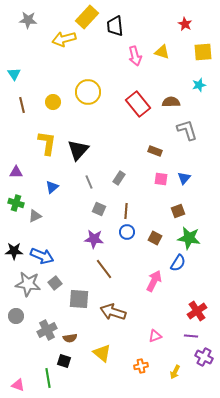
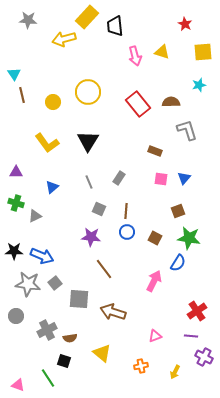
brown line at (22, 105): moved 10 px up
yellow L-shape at (47, 143): rotated 135 degrees clockwise
black triangle at (78, 150): moved 10 px right, 9 px up; rotated 10 degrees counterclockwise
purple star at (94, 239): moved 3 px left, 2 px up
green line at (48, 378): rotated 24 degrees counterclockwise
